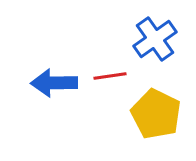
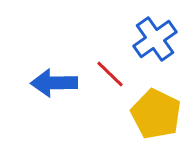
red line: moved 2 px up; rotated 52 degrees clockwise
